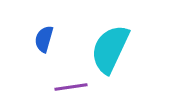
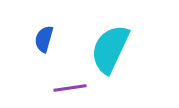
purple line: moved 1 px left, 1 px down
